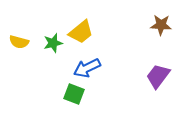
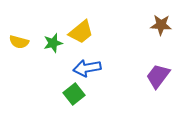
blue arrow: rotated 16 degrees clockwise
green square: rotated 30 degrees clockwise
